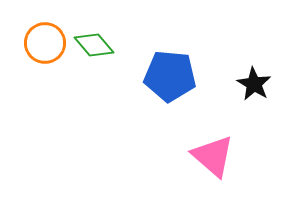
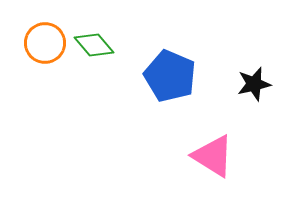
blue pentagon: rotated 18 degrees clockwise
black star: rotated 28 degrees clockwise
pink triangle: rotated 9 degrees counterclockwise
